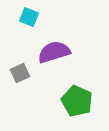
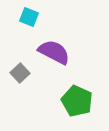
purple semicircle: rotated 44 degrees clockwise
gray square: rotated 18 degrees counterclockwise
